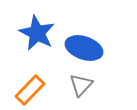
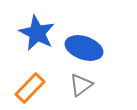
gray triangle: rotated 10 degrees clockwise
orange rectangle: moved 2 px up
